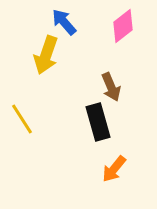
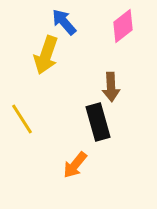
brown arrow: rotated 20 degrees clockwise
orange arrow: moved 39 px left, 4 px up
